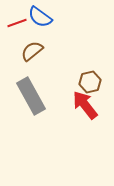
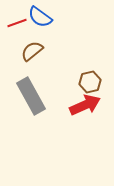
red arrow: rotated 104 degrees clockwise
